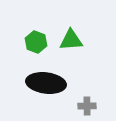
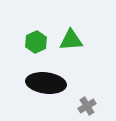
green hexagon: rotated 15 degrees clockwise
gray cross: rotated 30 degrees counterclockwise
